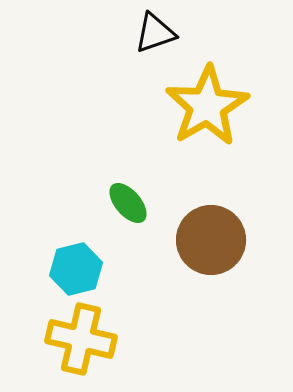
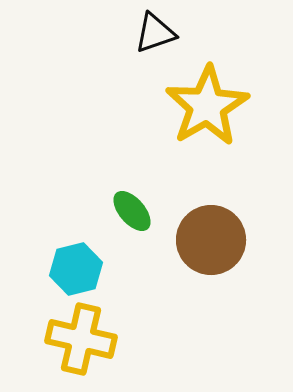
green ellipse: moved 4 px right, 8 px down
